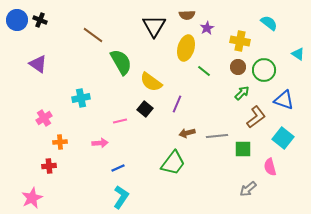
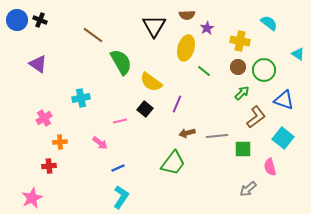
pink arrow: rotated 42 degrees clockwise
